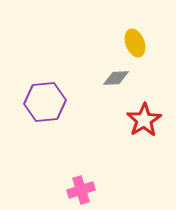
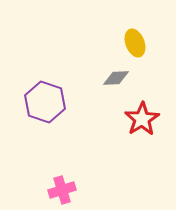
purple hexagon: rotated 24 degrees clockwise
red star: moved 2 px left, 1 px up
pink cross: moved 19 px left
